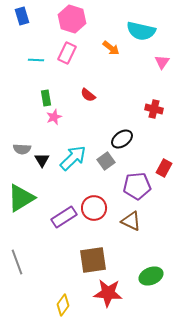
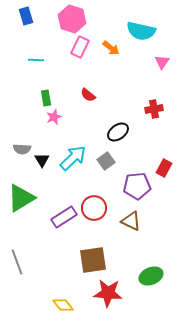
blue rectangle: moved 4 px right
pink rectangle: moved 13 px right, 6 px up
red cross: rotated 24 degrees counterclockwise
black ellipse: moved 4 px left, 7 px up
yellow diamond: rotated 75 degrees counterclockwise
